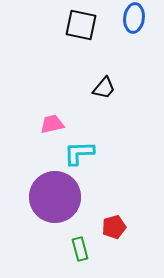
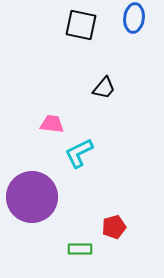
pink trapezoid: rotated 20 degrees clockwise
cyan L-shape: rotated 24 degrees counterclockwise
purple circle: moved 23 px left
green rectangle: rotated 75 degrees counterclockwise
